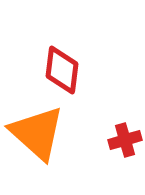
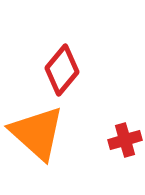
red diamond: rotated 33 degrees clockwise
